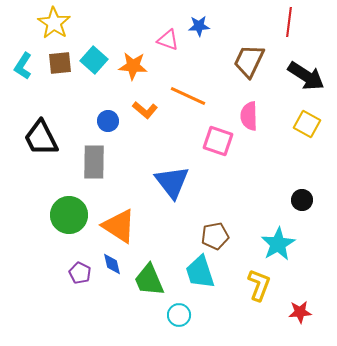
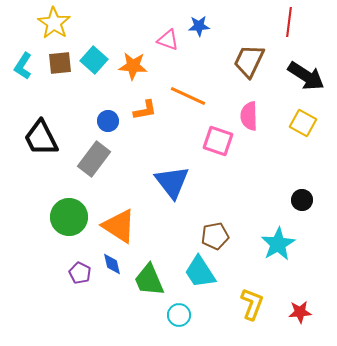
orange L-shape: rotated 50 degrees counterclockwise
yellow square: moved 4 px left, 1 px up
gray rectangle: moved 3 px up; rotated 36 degrees clockwise
green circle: moved 2 px down
cyan trapezoid: rotated 15 degrees counterclockwise
yellow L-shape: moved 7 px left, 19 px down
